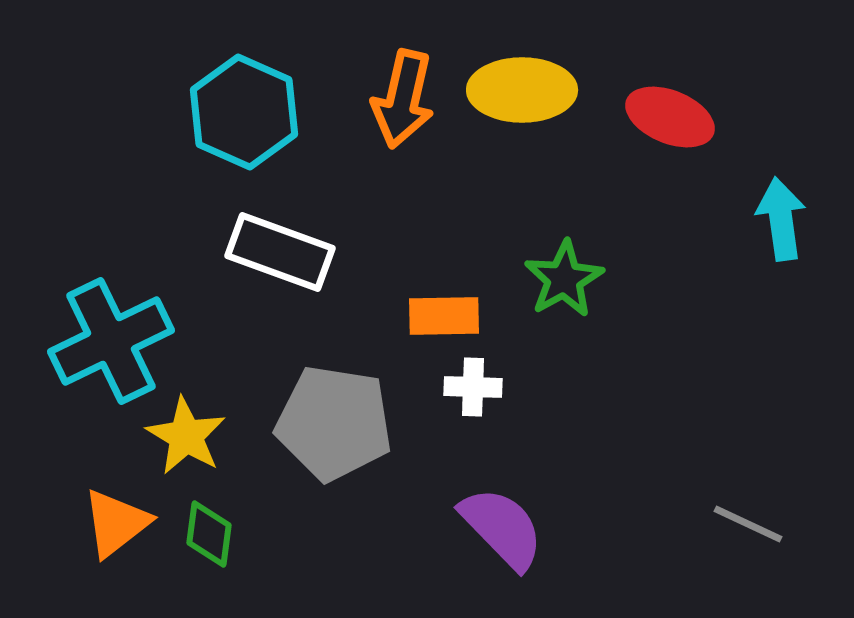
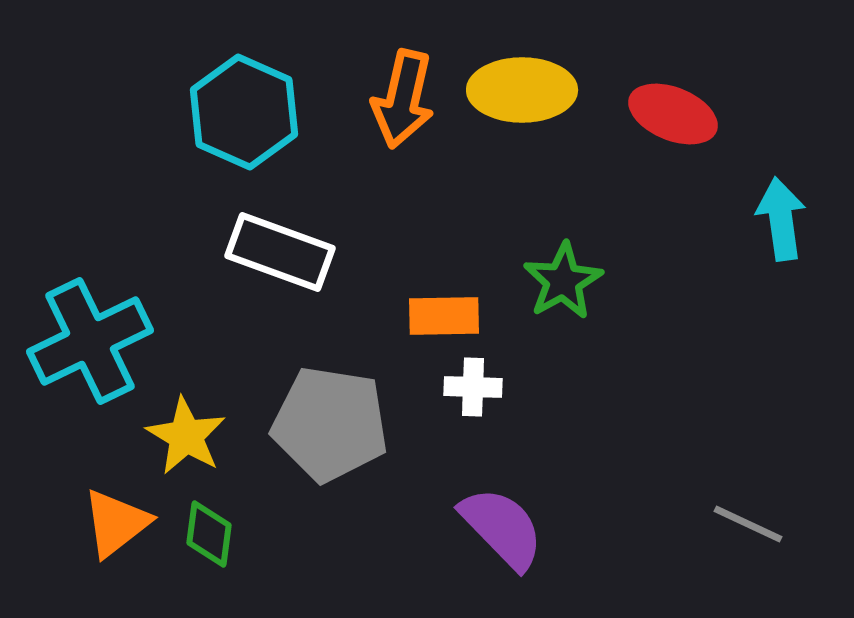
red ellipse: moved 3 px right, 3 px up
green star: moved 1 px left, 2 px down
cyan cross: moved 21 px left
gray pentagon: moved 4 px left, 1 px down
